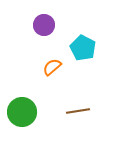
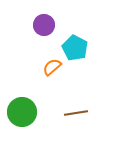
cyan pentagon: moved 8 px left
brown line: moved 2 px left, 2 px down
